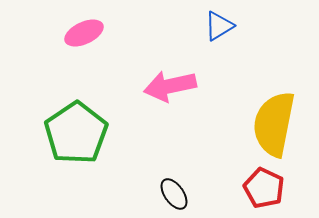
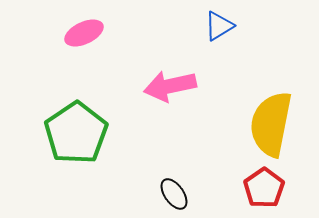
yellow semicircle: moved 3 px left
red pentagon: rotated 12 degrees clockwise
